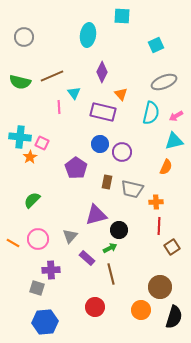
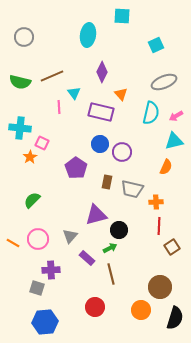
purple rectangle at (103, 112): moved 2 px left
cyan cross at (20, 137): moved 9 px up
black semicircle at (174, 317): moved 1 px right, 1 px down
